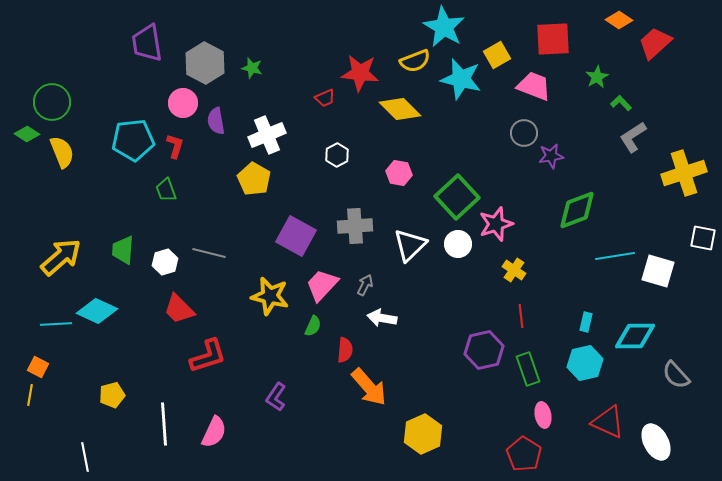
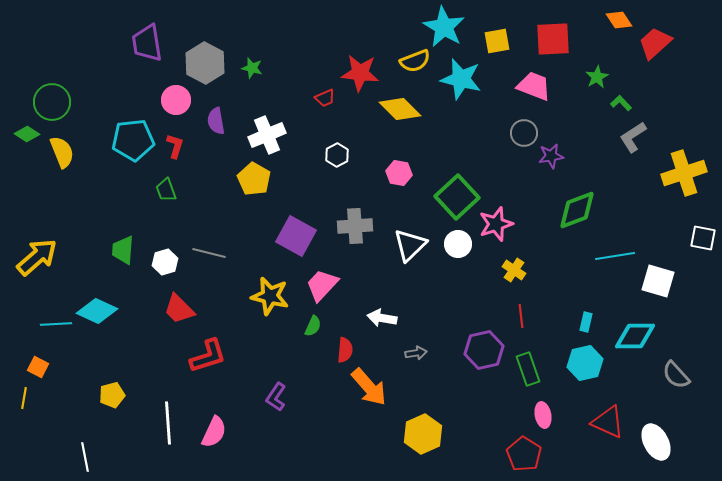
orange diamond at (619, 20): rotated 24 degrees clockwise
yellow square at (497, 55): moved 14 px up; rotated 20 degrees clockwise
pink circle at (183, 103): moved 7 px left, 3 px up
yellow arrow at (61, 257): moved 24 px left
white square at (658, 271): moved 10 px down
gray arrow at (365, 285): moved 51 px right, 68 px down; rotated 55 degrees clockwise
yellow line at (30, 395): moved 6 px left, 3 px down
white line at (164, 424): moved 4 px right, 1 px up
